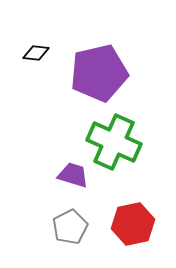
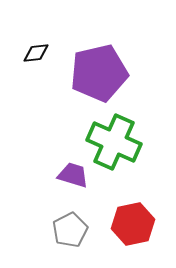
black diamond: rotated 12 degrees counterclockwise
gray pentagon: moved 3 px down
